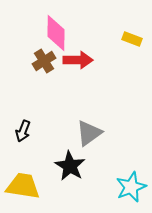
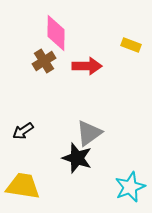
yellow rectangle: moved 1 px left, 6 px down
red arrow: moved 9 px right, 6 px down
black arrow: rotated 35 degrees clockwise
black star: moved 7 px right, 8 px up; rotated 12 degrees counterclockwise
cyan star: moved 1 px left
